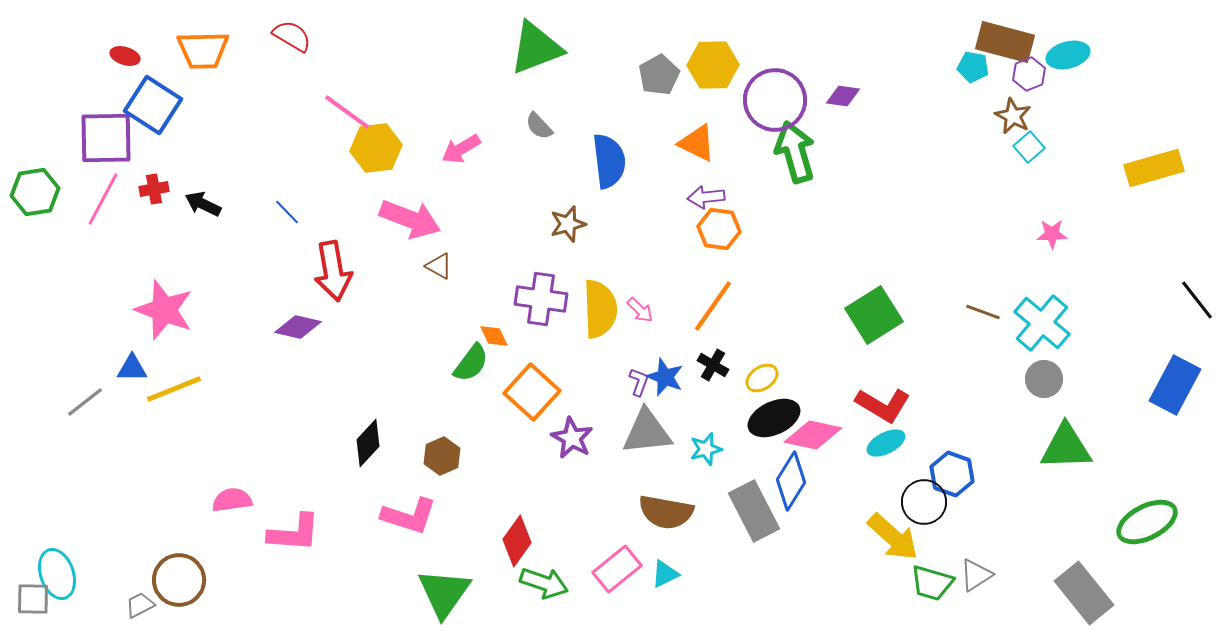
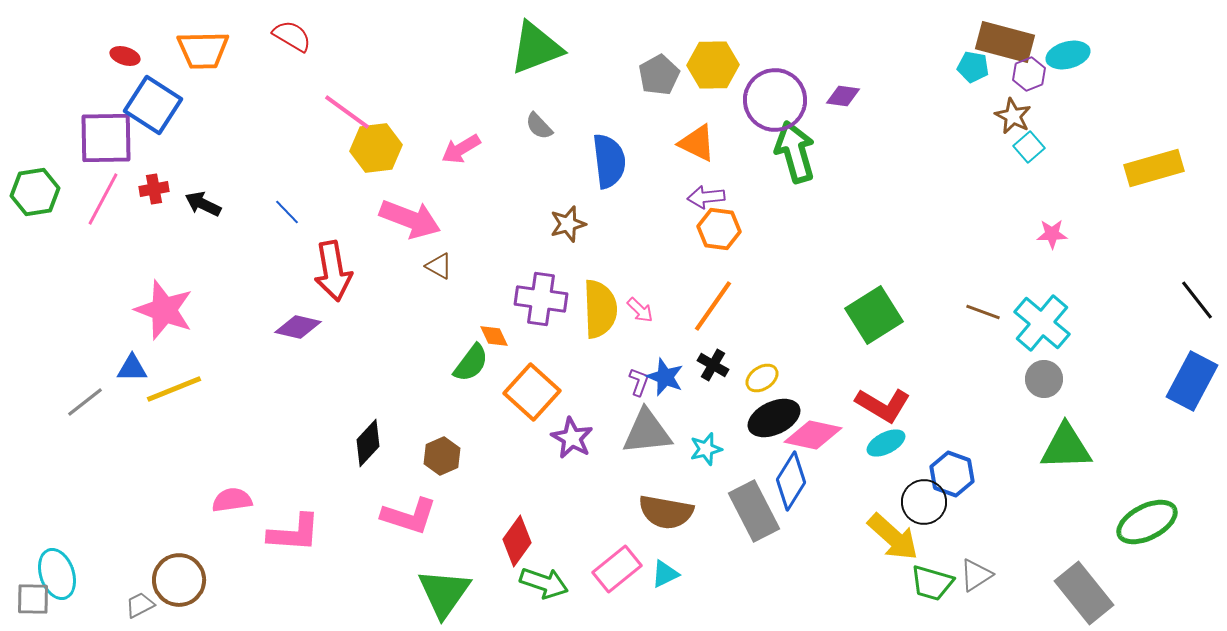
blue rectangle at (1175, 385): moved 17 px right, 4 px up
